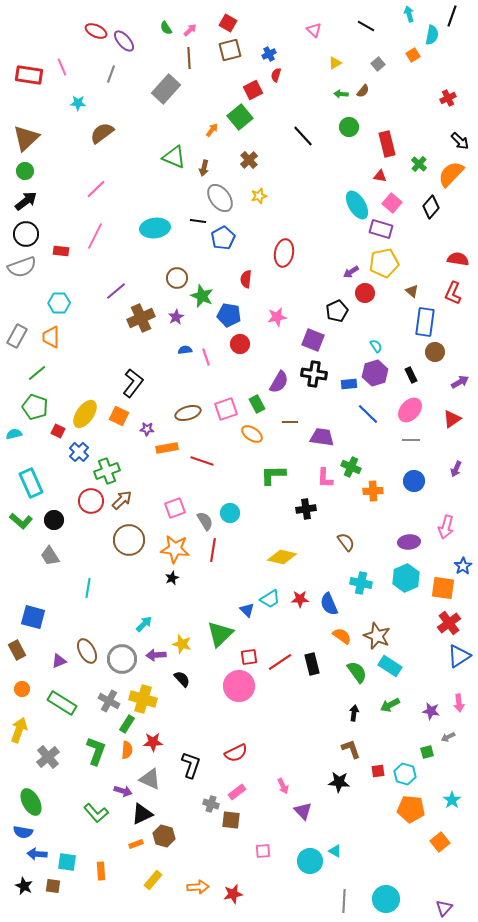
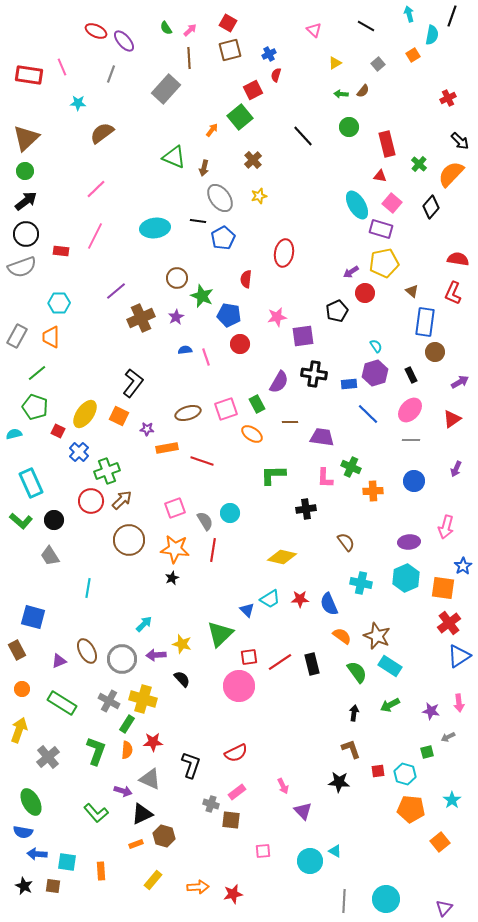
brown cross at (249, 160): moved 4 px right
purple square at (313, 340): moved 10 px left, 4 px up; rotated 30 degrees counterclockwise
